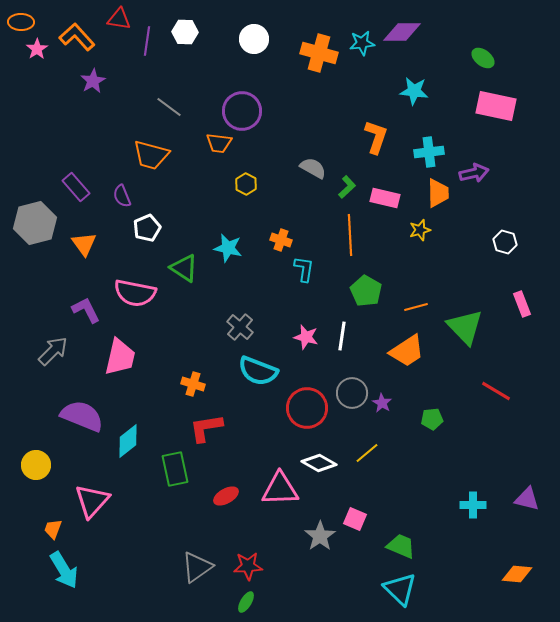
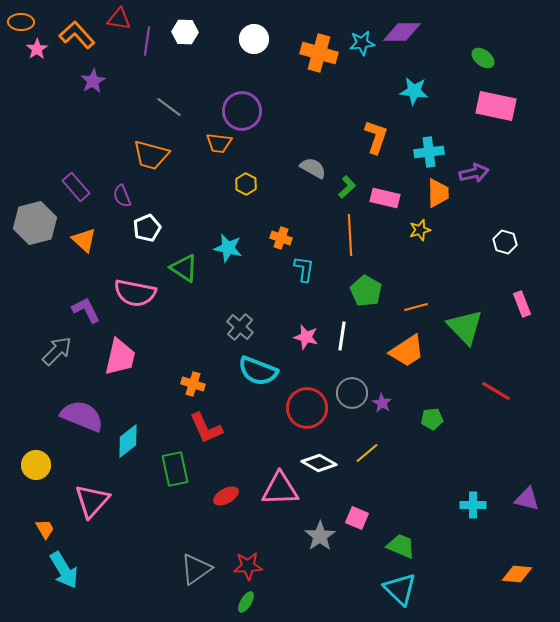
orange L-shape at (77, 37): moved 2 px up
orange cross at (281, 240): moved 2 px up
orange triangle at (84, 244): moved 4 px up; rotated 12 degrees counterclockwise
gray arrow at (53, 351): moved 4 px right
red L-shape at (206, 428): rotated 105 degrees counterclockwise
pink square at (355, 519): moved 2 px right, 1 px up
orange trapezoid at (53, 529): moved 8 px left; rotated 130 degrees clockwise
gray triangle at (197, 567): moved 1 px left, 2 px down
